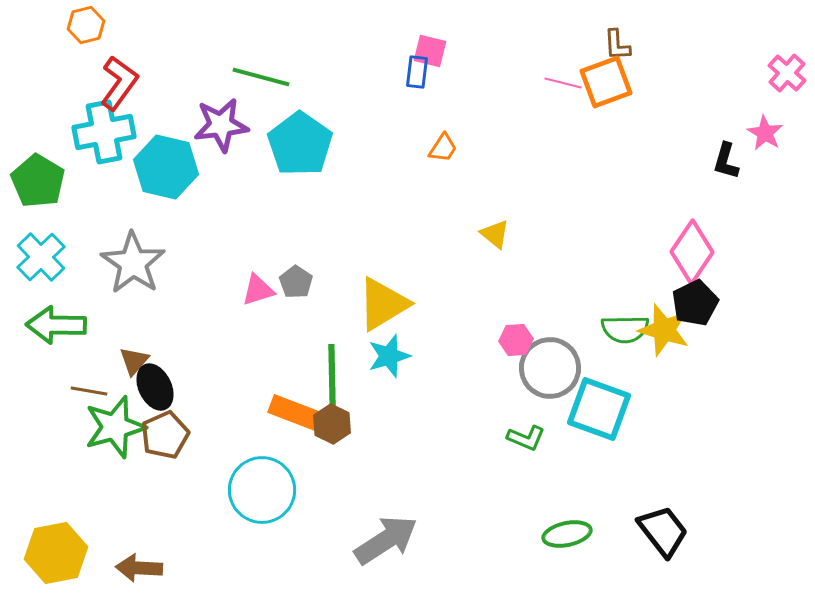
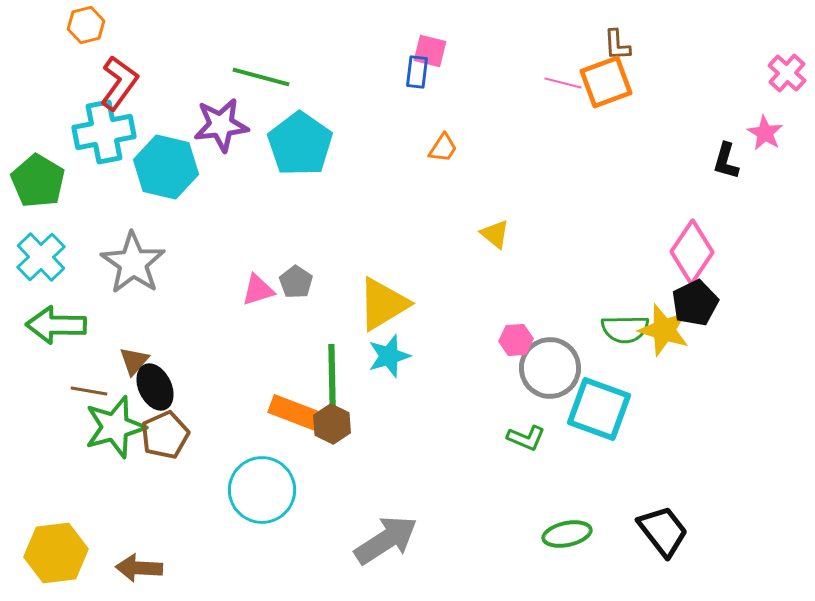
yellow hexagon at (56, 553): rotated 4 degrees clockwise
